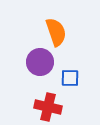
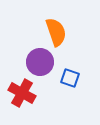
blue square: rotated 18 degrees clockwise
red cross: moved 26 px left, 14 px up; rotated 16 degrees clockwise
